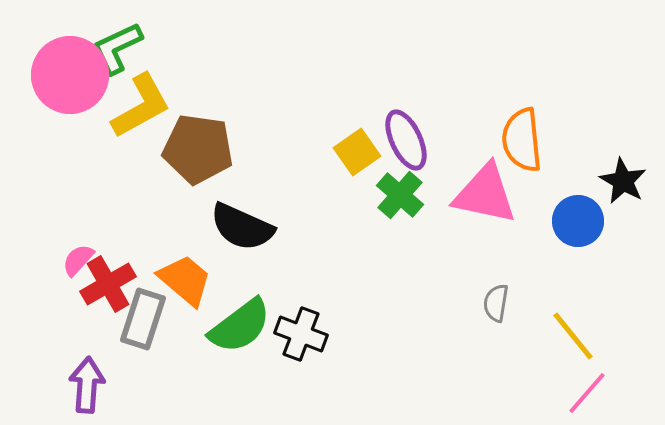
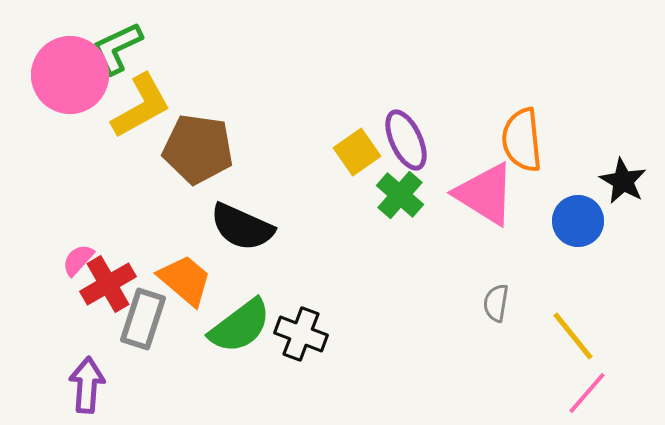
pink triangle: rotated 20 degrees clockwise
